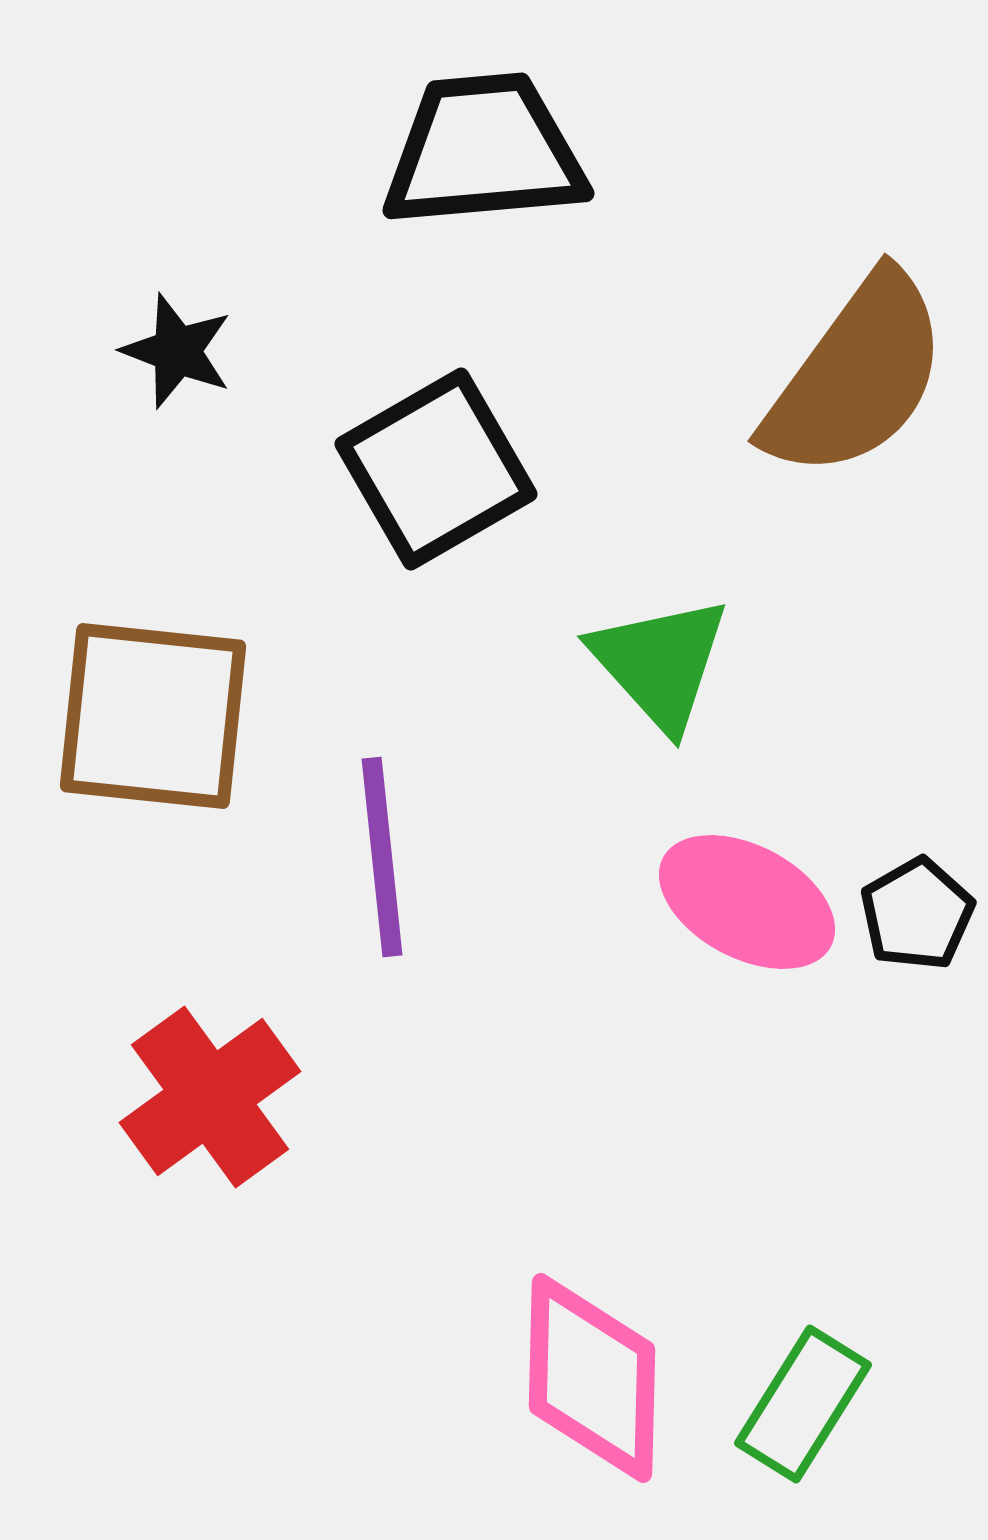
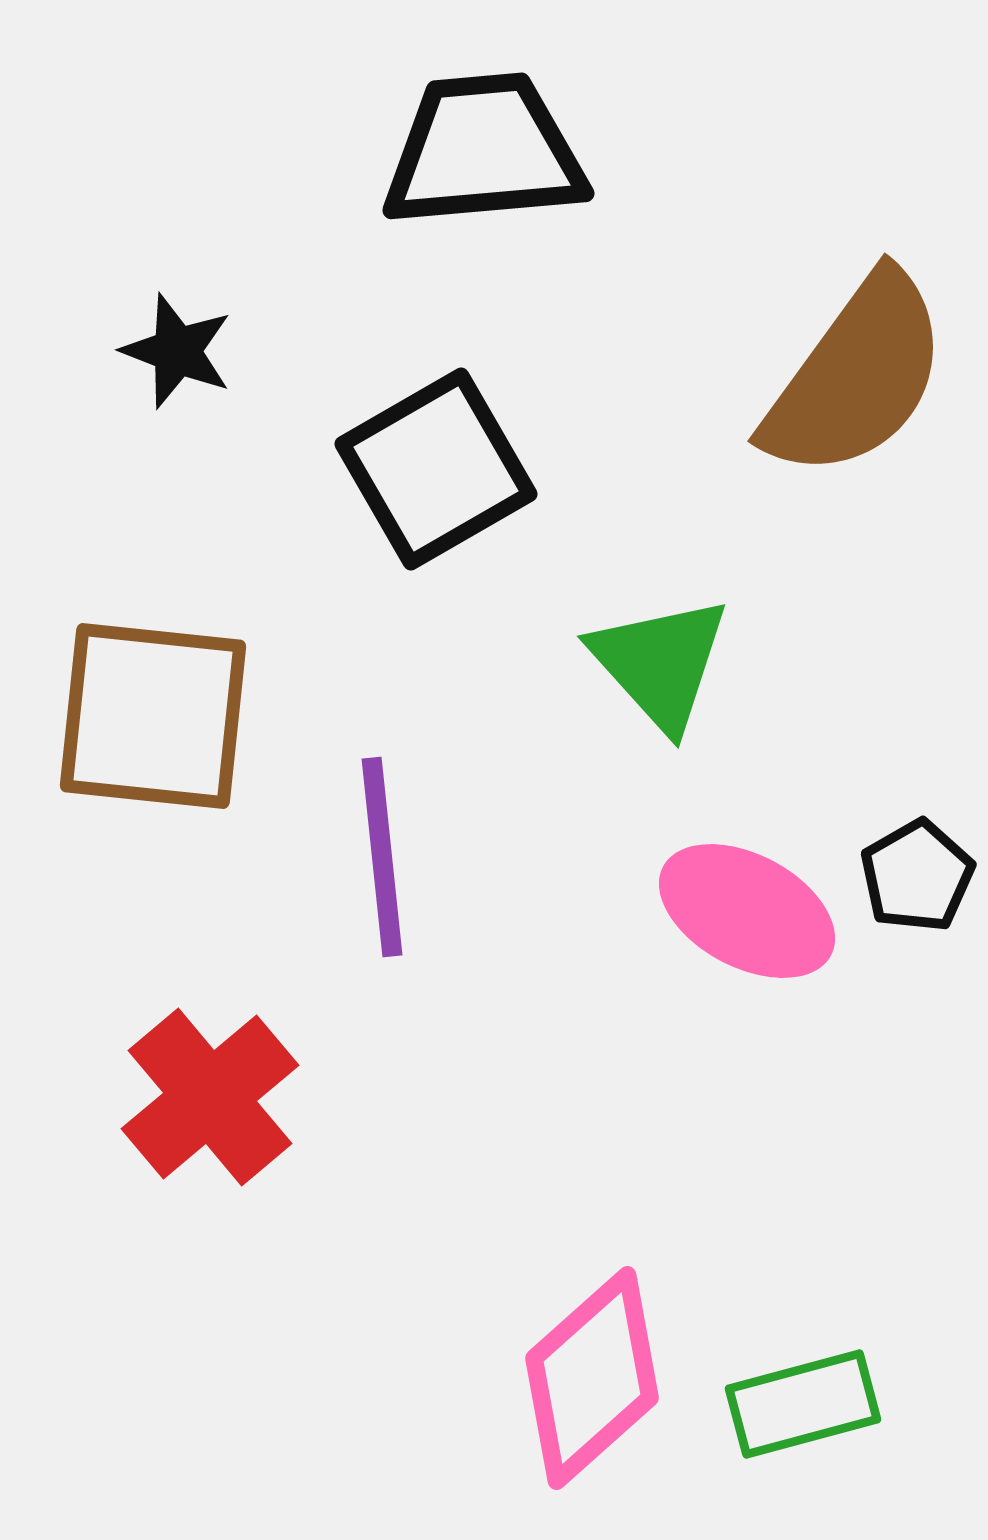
pink ellipse: moved 9 px down
black pentagon: moved 38 px up
red cross: rotated 4 degrees counterclockwise
pink diamond: rotated 47 degrees clockwise
green rectangle: rotated 43 degrees clockwise
